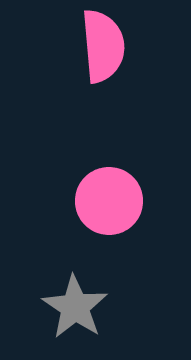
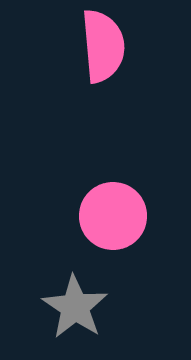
pink circle: moved 4 px right, 15 px down
